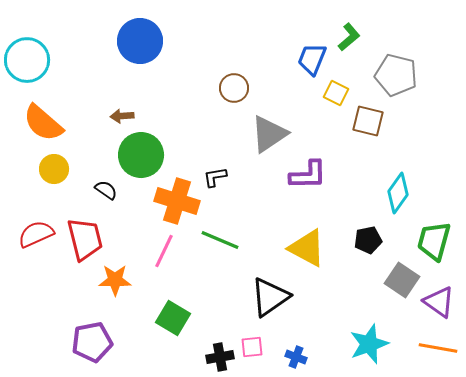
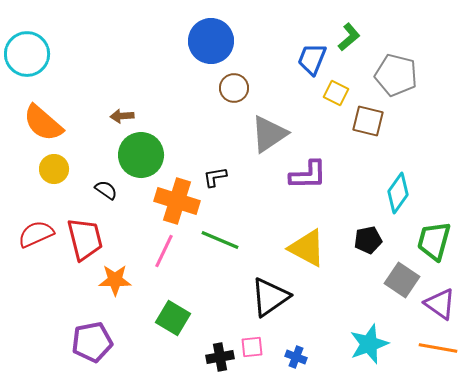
blue circle: moved 71 px right
cyan circle: moved 6 px up
purple triangle: moved 1 px right, 2 px down
